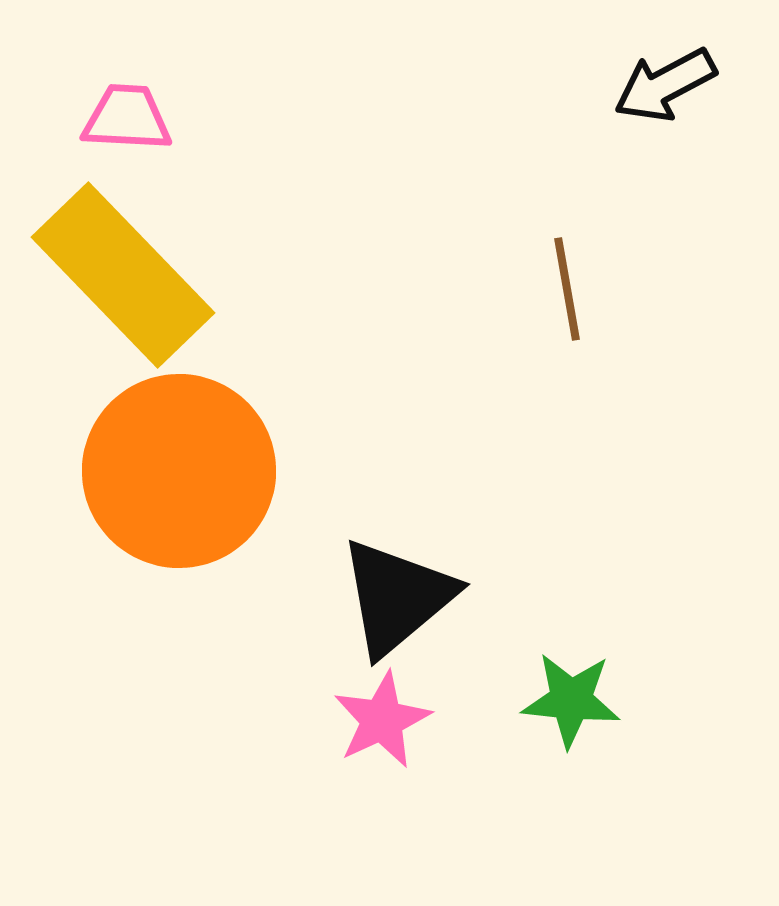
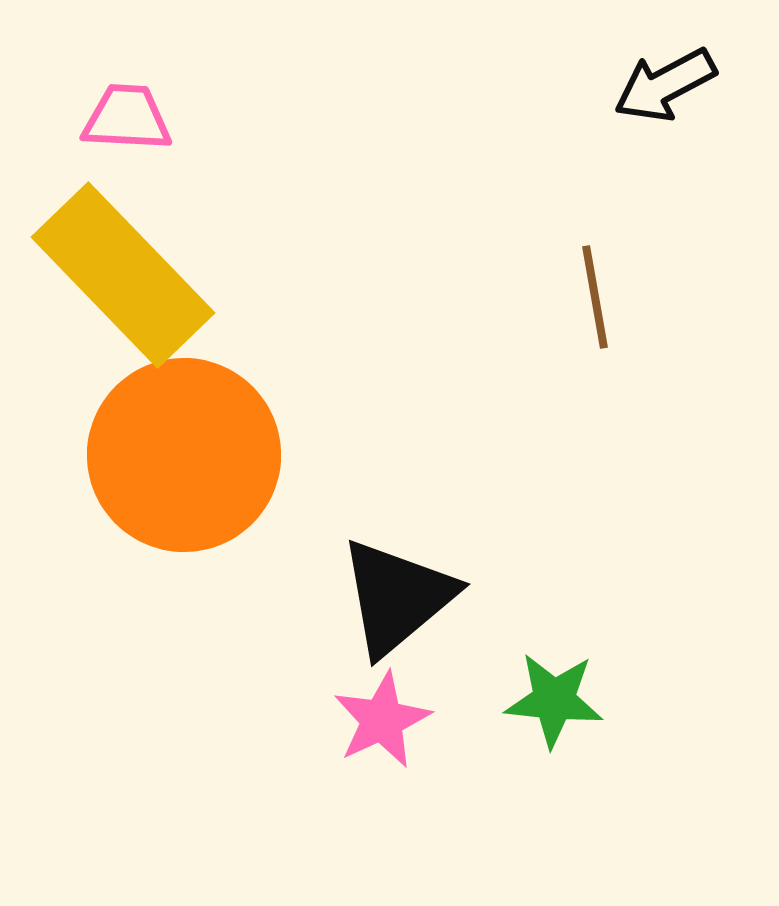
brown line: moved 28 px right, 8 px down
orange circle: moved 5 px right, 16 px up
green star: moved 17 px left
